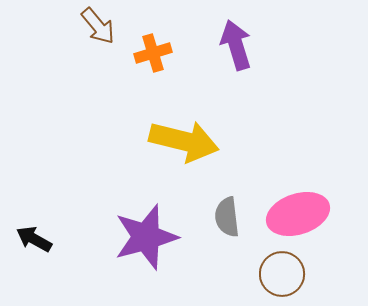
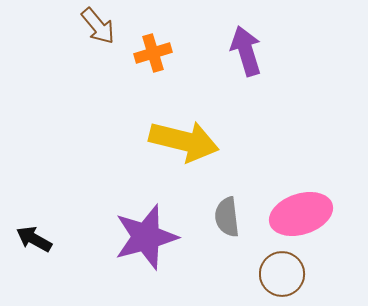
purple arrow: moved 10 px right, 6 px down
pink ellipse: moved 3 px right
